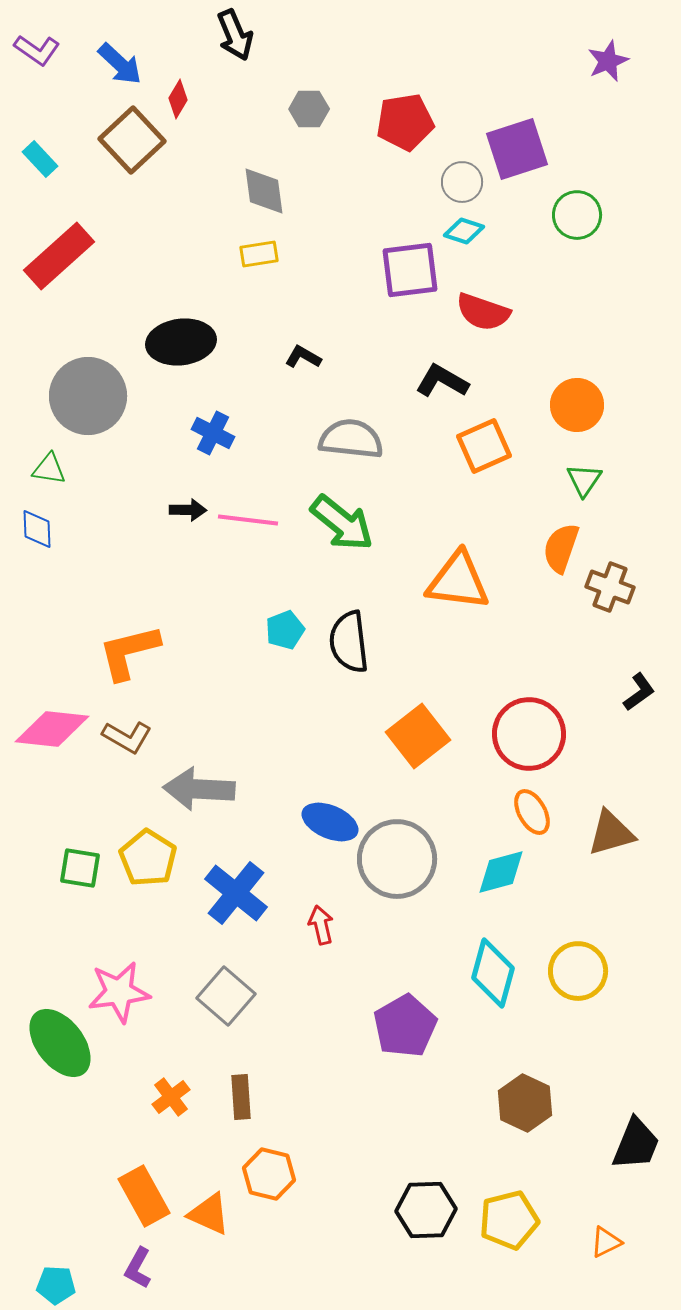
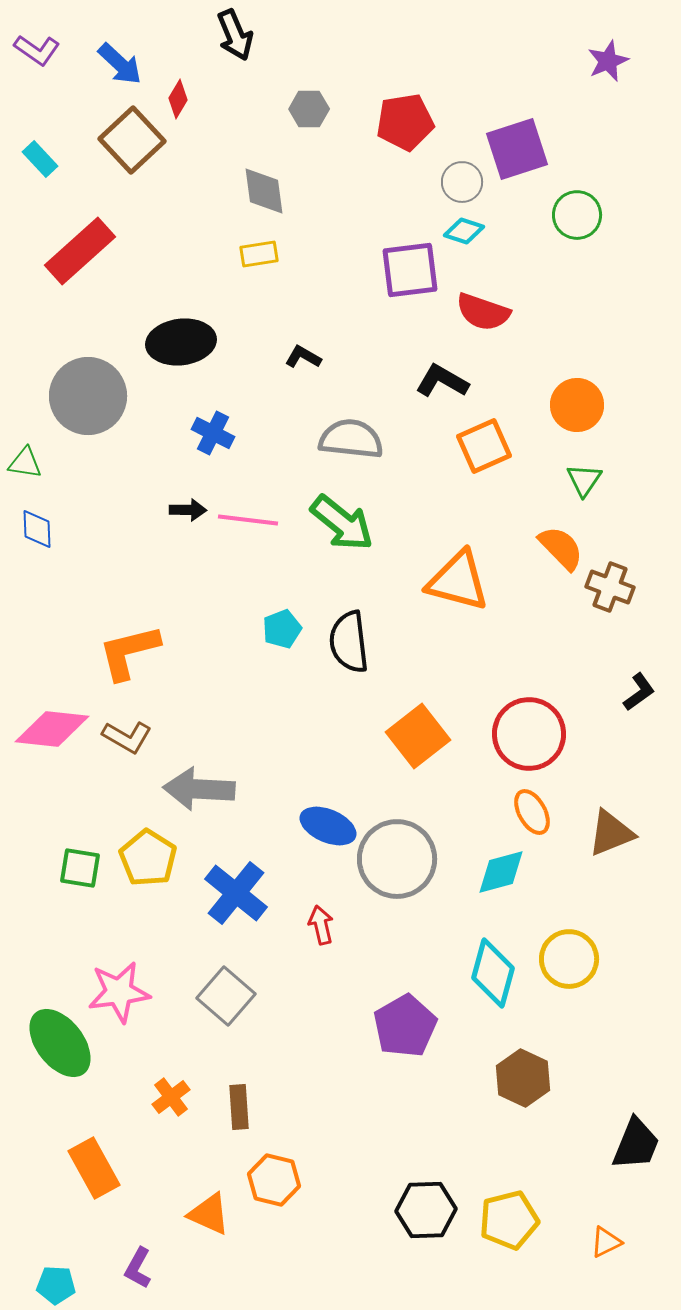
red rectangle at (59, 256): moved 21 px right, 5 px up
green triangle at (49, 469): moved 24 px left, 6 px up
orange semicircle at (561, 548): rotated 117 degrees clockwise
orange triangle at (458, 581): rotated 8 degrees clockwise
cyan pentagon at (285, 630): moved 3 px left, 1 px up
blue ellipse at (330, 822): moved 2 px left, 4 px down
brown triangle at (611, 833): rotated 6 degrees counterclockwise
yellow circle at (578, 971): moved 9 px left, 12 px up
brown rectangle at (241, 1097): moved 2 px left, 10 px down
brown hexagon at (525, 1103): moved 2 px left, 25 px up
orange hexagon at (269, 1174): moved 5 px right, 6 px down
orange rectangle at (144, 1196): moved 50 px left, 28 px up
